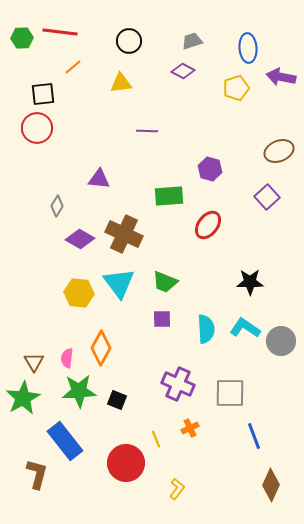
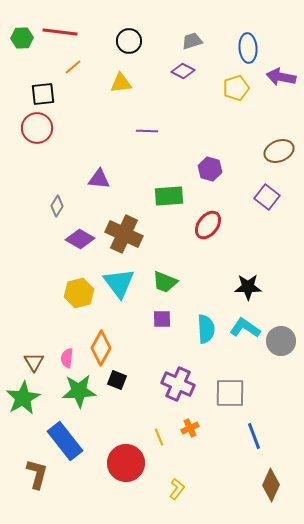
purple square at (267, 197): rotated 10 degrees counterclockwise
black star at (250, 282): moved 2 px left, 5 px down
yellow hexagon at (79, 293): rotated 20 degrees counterclockwise
black square at (117, 400): moved 20 px up
yellow line at (156, 439): moved 3 px right, 2 px up
